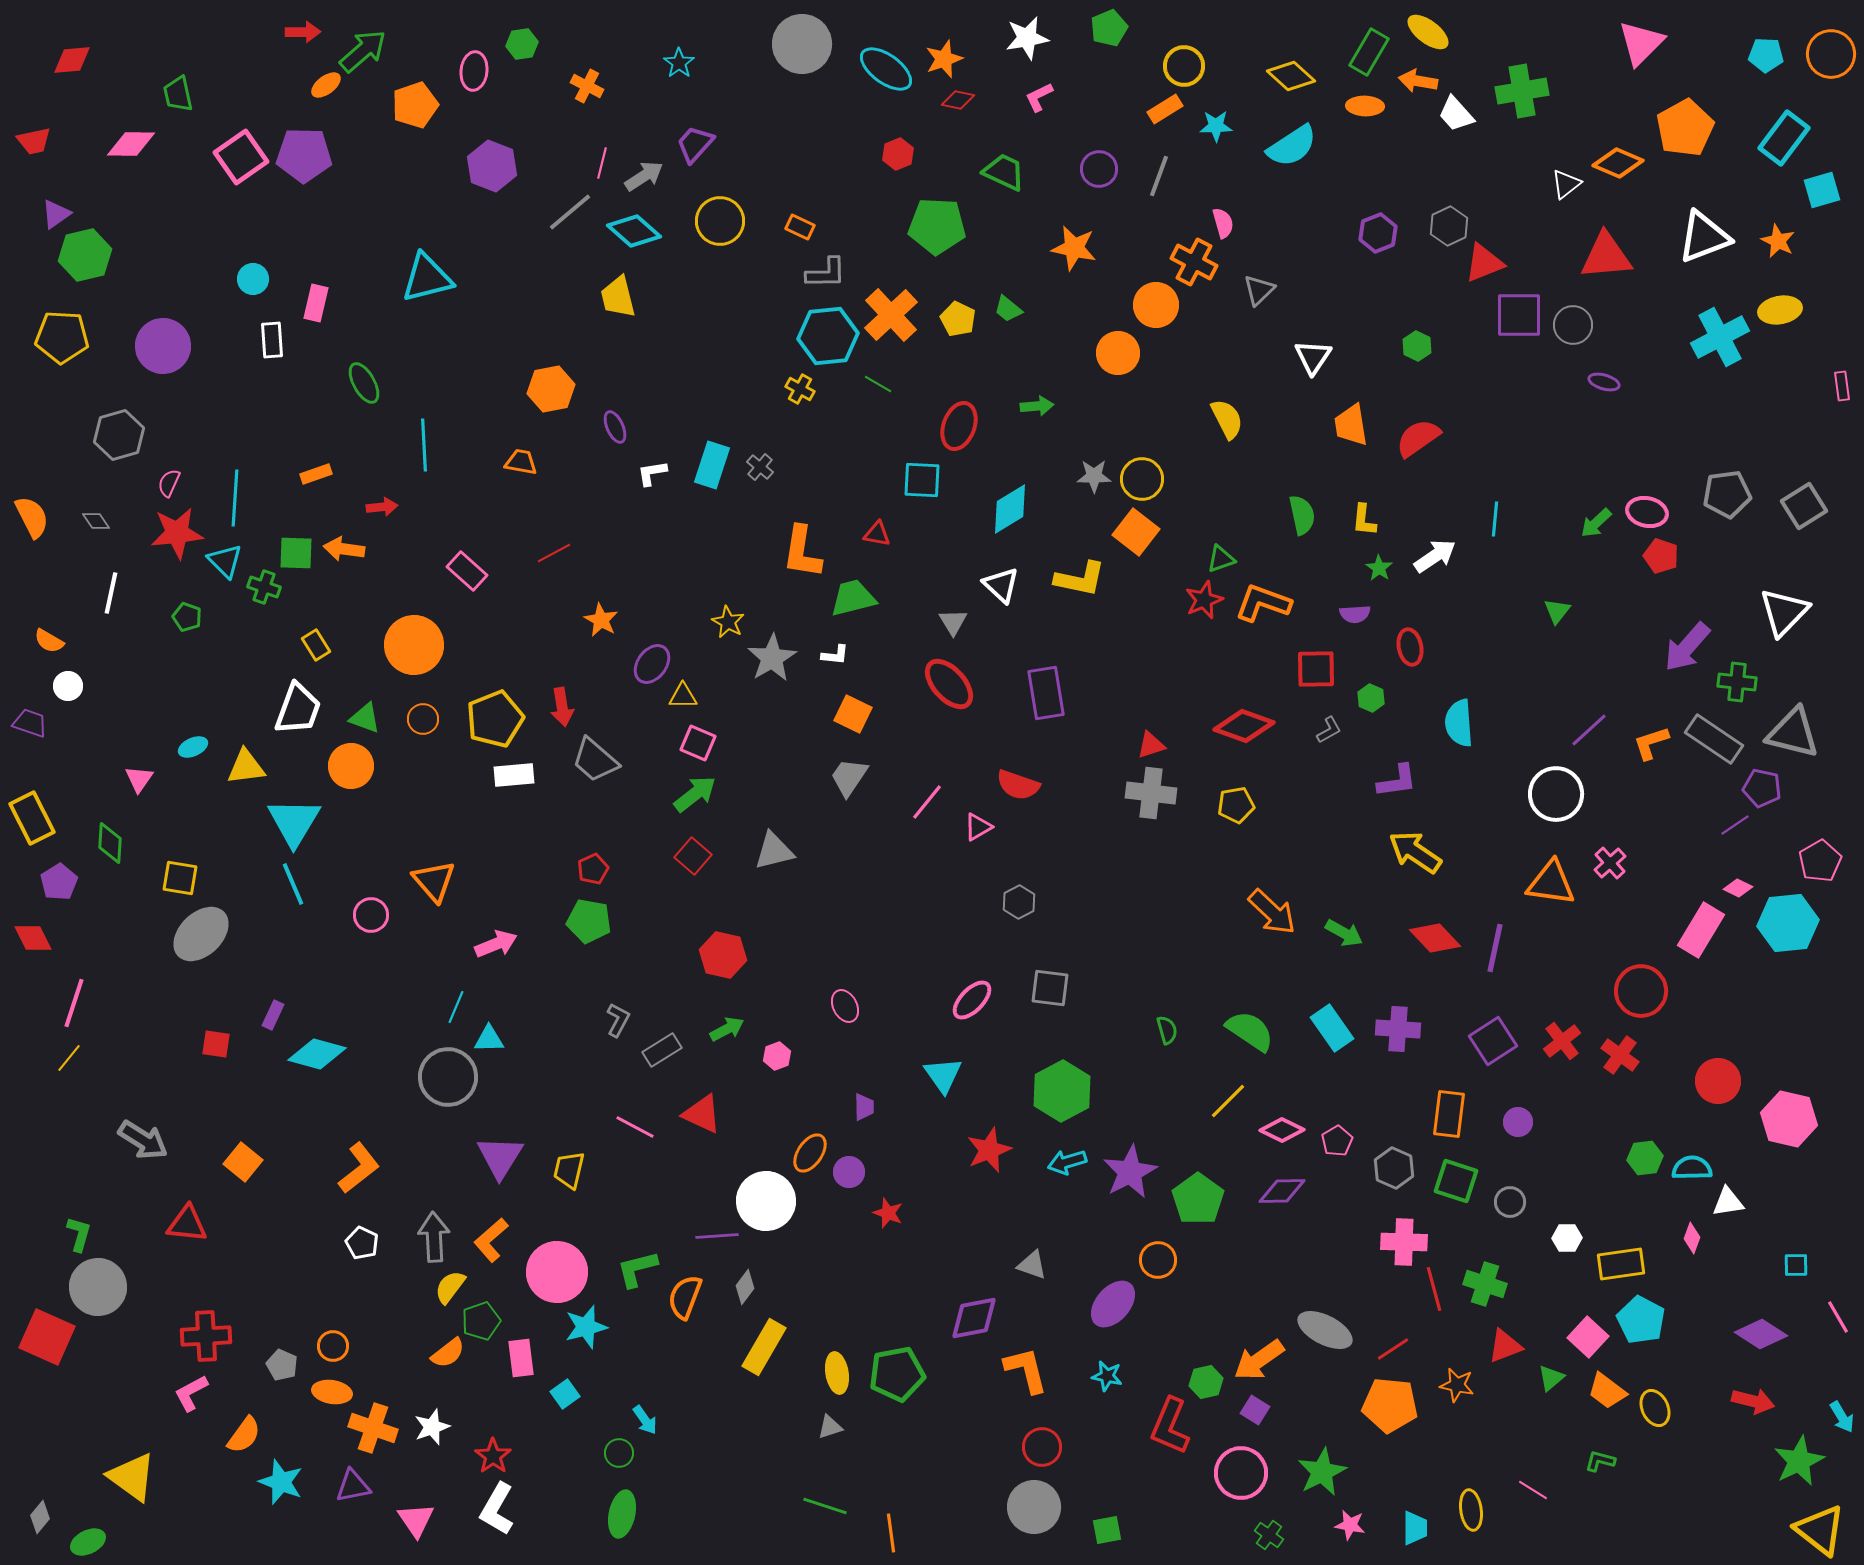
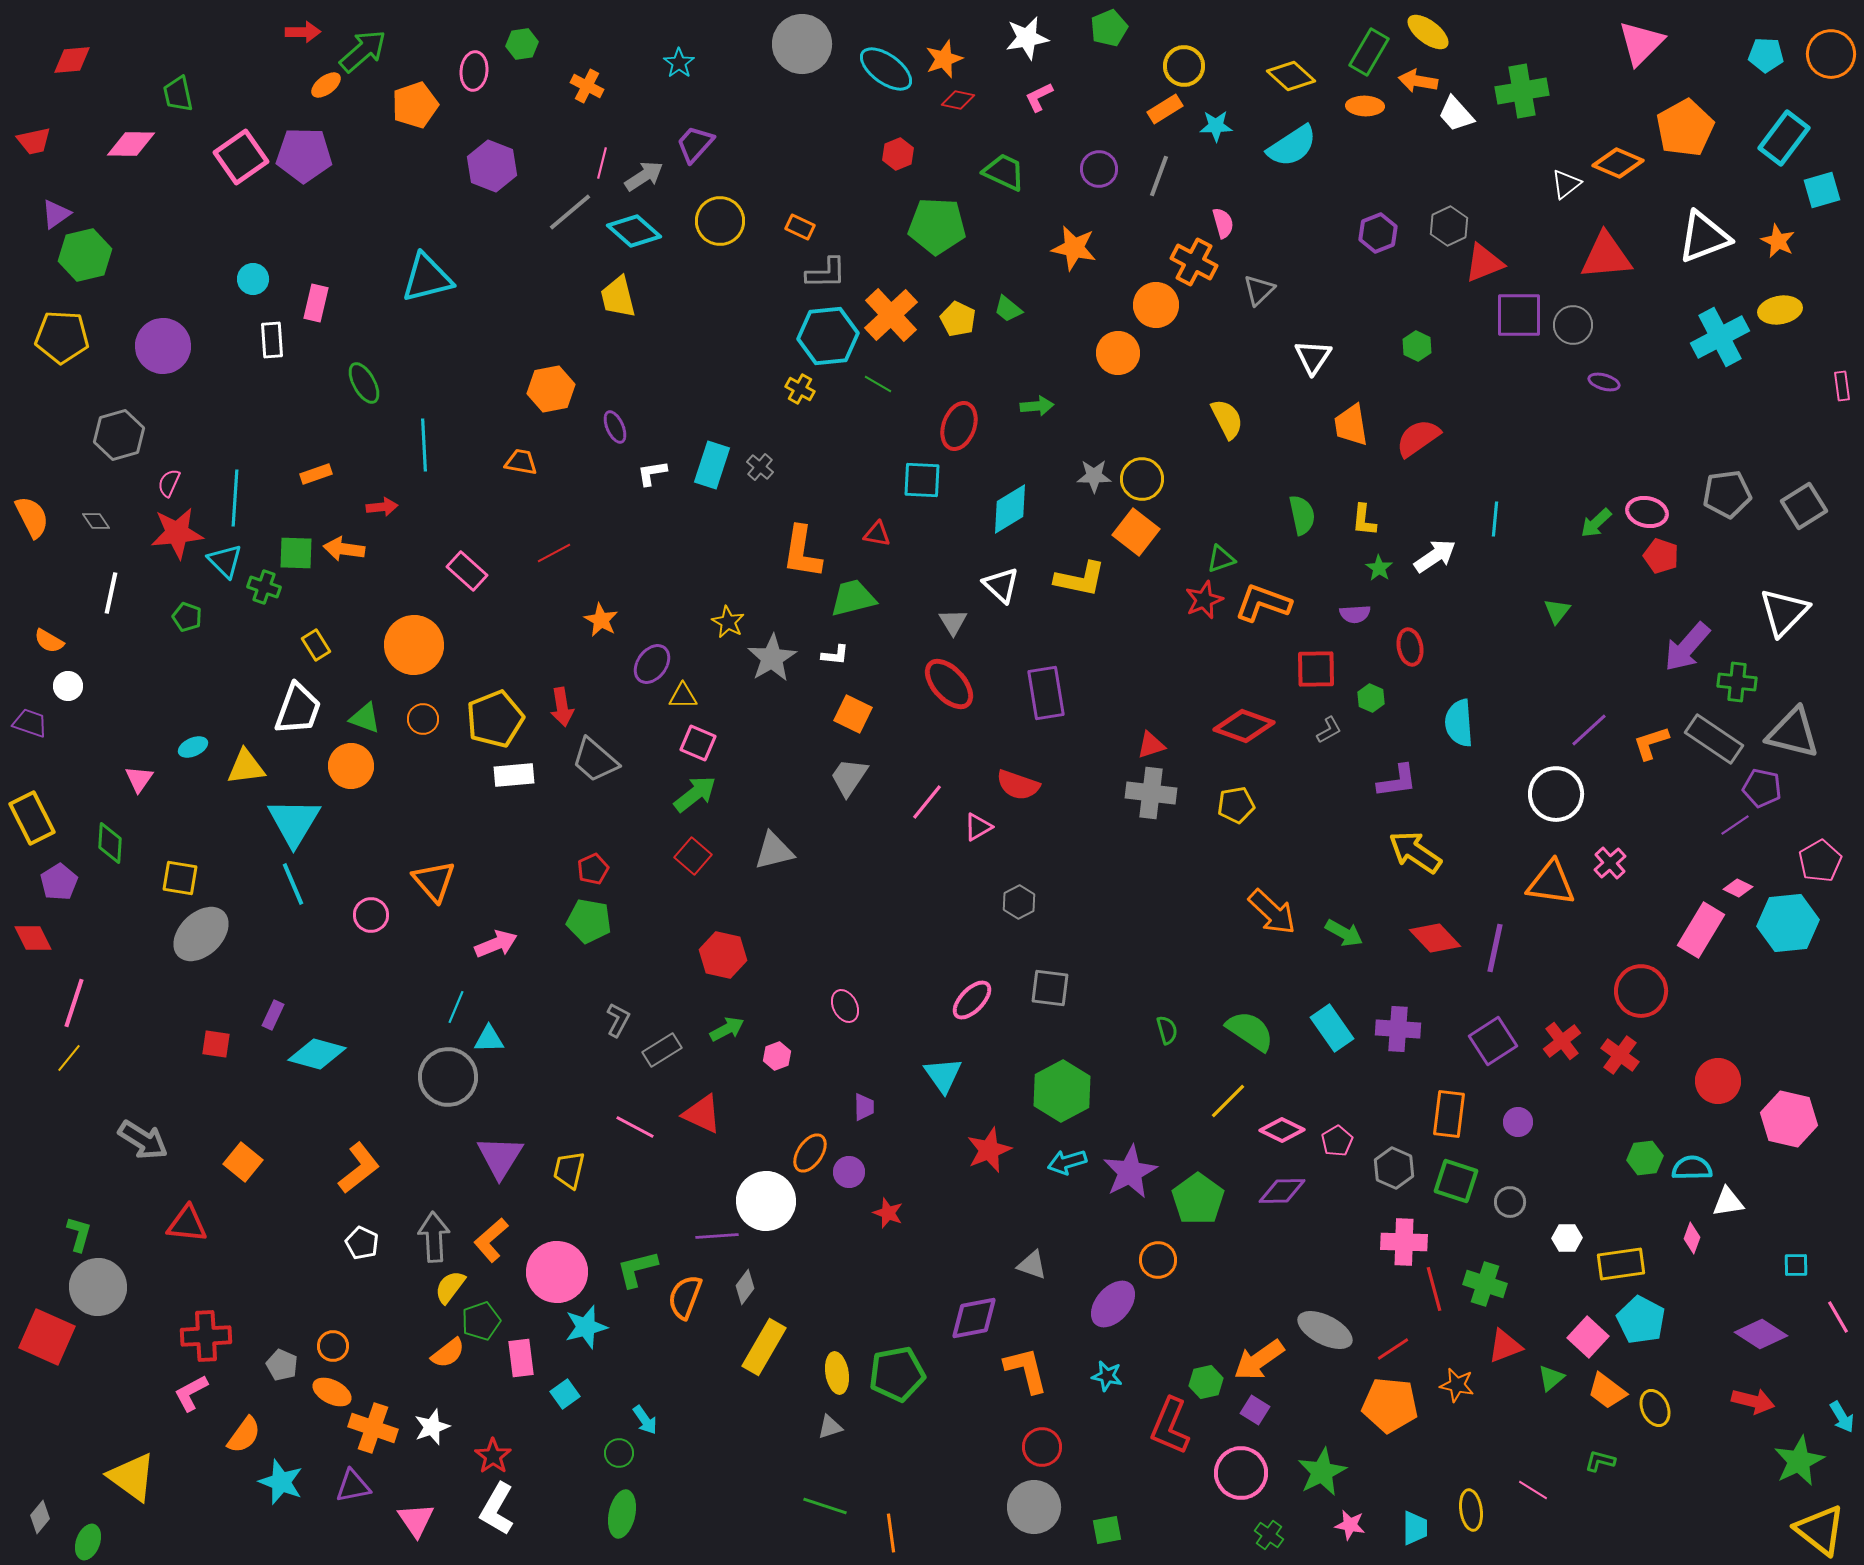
orange ellipse at (332, 1392): rotated 18 degrees clockwise
green ellipse at (88, 1542): rotated 44 degrees counterclockwise
